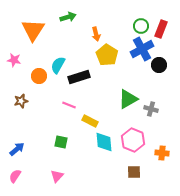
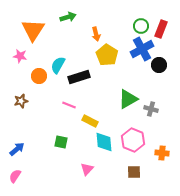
pink star: moved 6 px right, 4 px up
pink triangle: moved 30 px right, 7 px up
